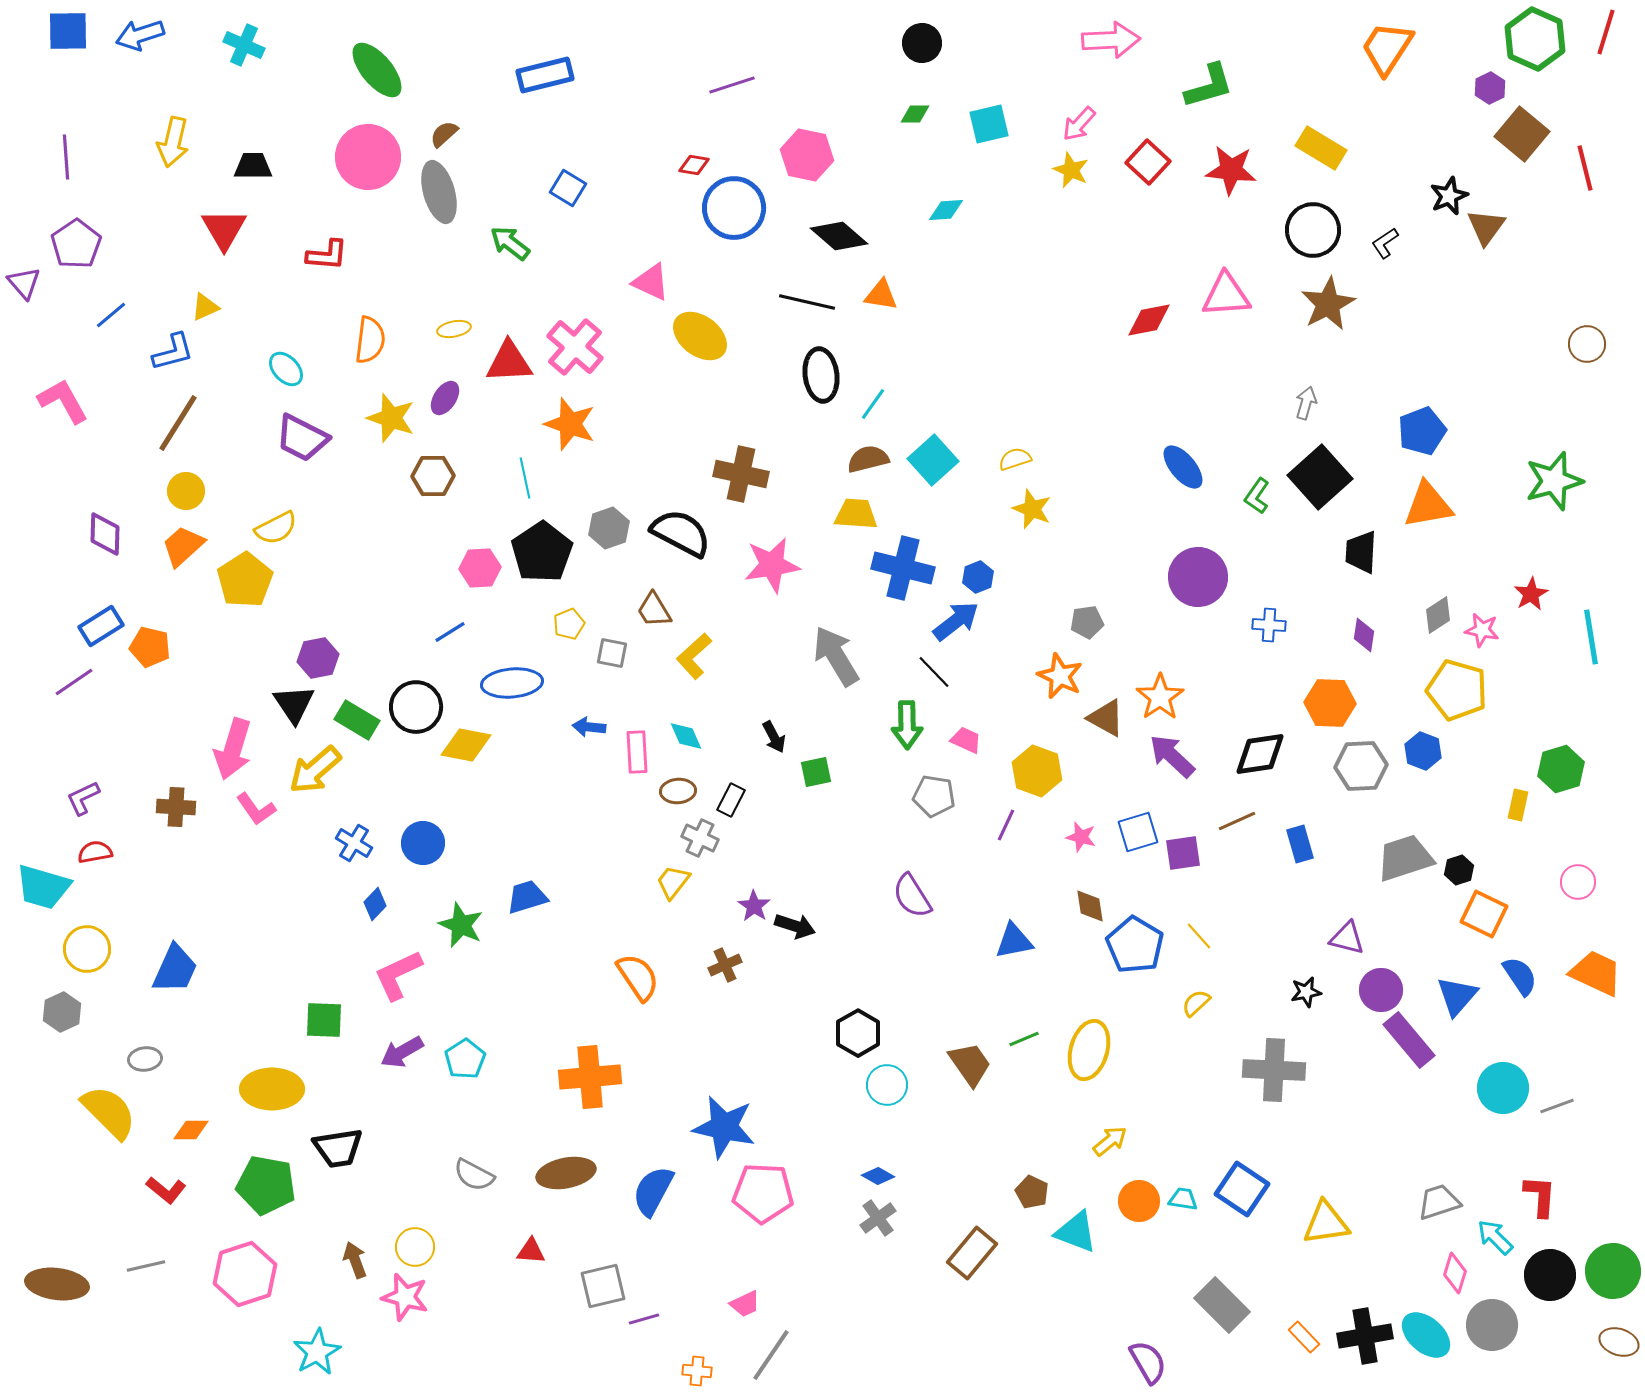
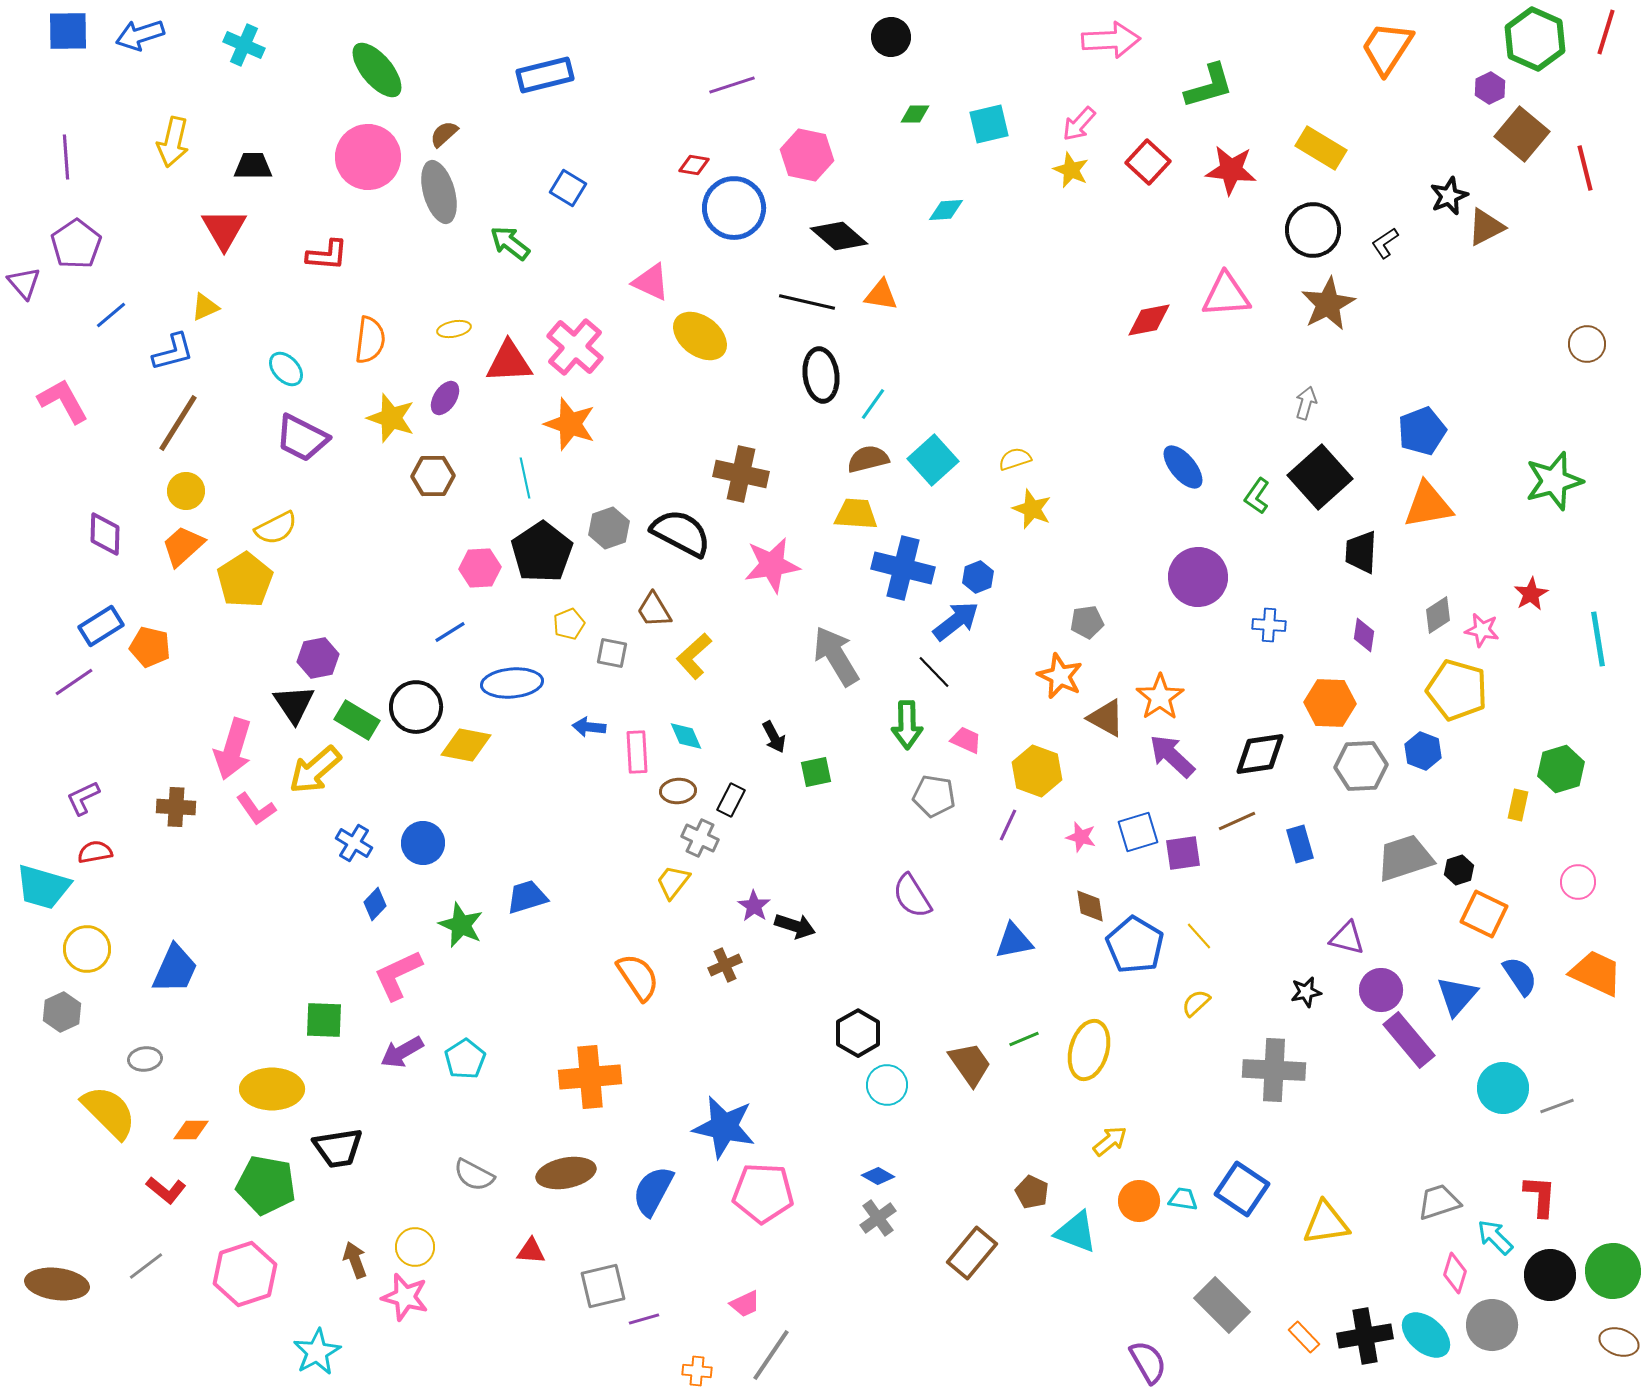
black circle at (922, 43): moved 31 px left, 6 px up
brown triangle at (1486, 227): rotated 27 degrees clockwise
cyan line at (1591, 637): moved 7 px right, 2 px down
purple line at (1006, 825): moved 2 px right
gray line at (146, 1266): rotated 24 degrees counterclockwise
